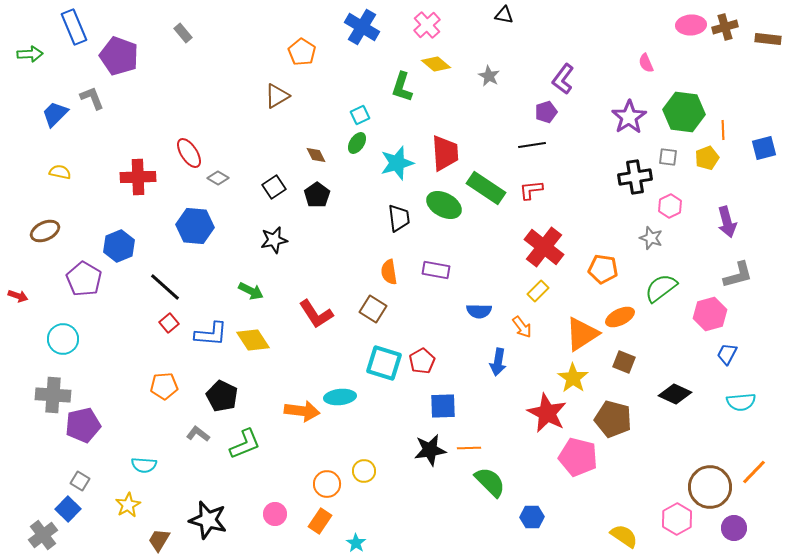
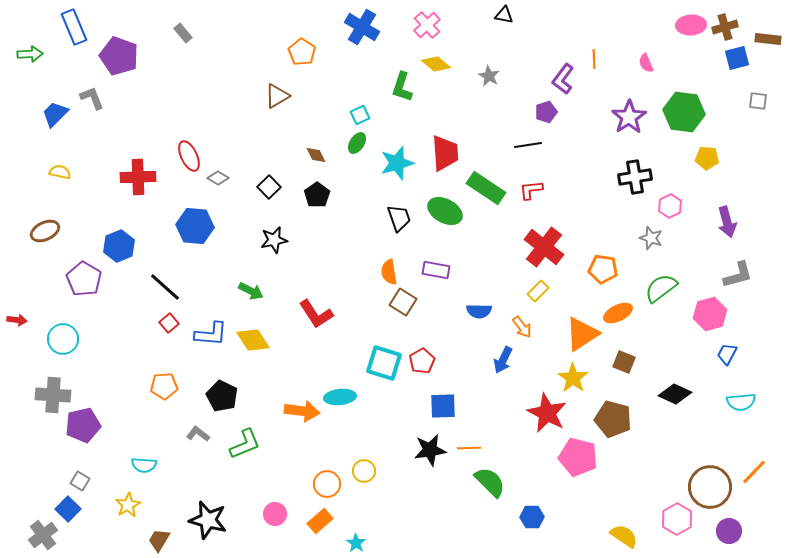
orange line at (723, 130): moved 129 px left, 71 px up
black line at (532, 145): moved 4 px left
blue square at (764, 148): moved 27 px left, 90 px up
red ellipse at (189, 153): moved 3 px down; rotated 8 degrees clockwise
gray square at (668, 157): moved 90 px right, 56 px up
yellow pentagon at (707, 158): rotated 25 degrees clockwise
black square at (274, 187): moved 5 px left; rotated 10 degrees counterclockwise
green ellipse at (444, 205): moved 1 px right, 6 px down
black trapezoid at (399, 218): rotated 12 degrees counterclockwise
red arrow at (18, 296): moved 1 px left, 24 px down; rotated 12 degrees counterclockwise
brown square at (373, 309): moved 30 px right, 7 px up
orange ellipse at (620, 317): moved 2 px left, 4 px up
blue arrow at (498, 362): moved 5 px right, 2 px up; rotated 16 degrees clockwise
orange rectangle at (320, 521): rotated 15 degrees clockwise
purple circle at (734, 528): moved 5 px left, 3 px down
